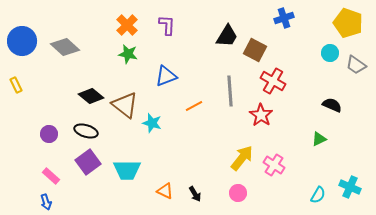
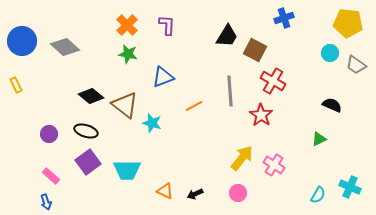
yellow pentagon: rotated 12 degrees counterclockwise
blue triangle: moved 3 px left, 1 px down
black arrow: rotated 98 degrees clockwise
